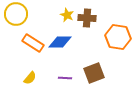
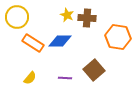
yellow circle: moved 1 px right, 3 px down
blue diamond: moved 1 px up
brown square: moved 3 px up; rotated 20 degrees counterclockwise
